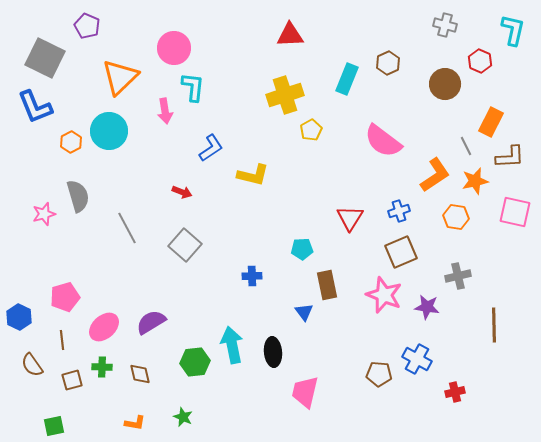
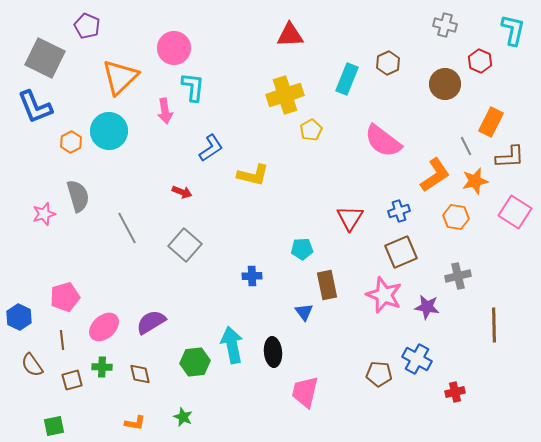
pink square at (515, 212): rotated 20 degrees clockwise
